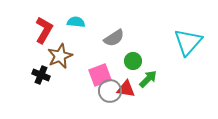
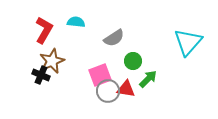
brown star: moved 8 px left, 5 px down
gray circle: moved 2 px left
